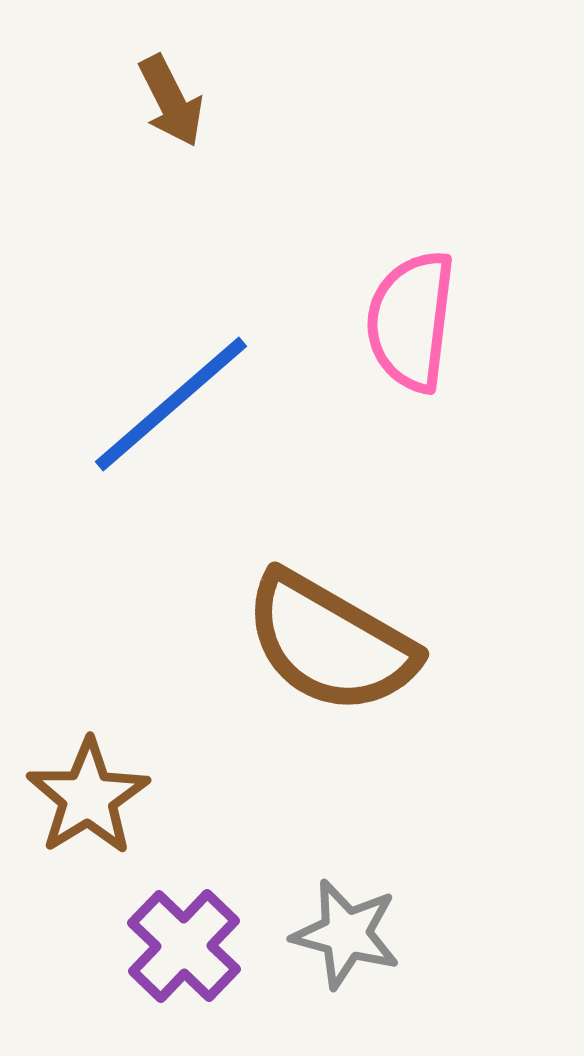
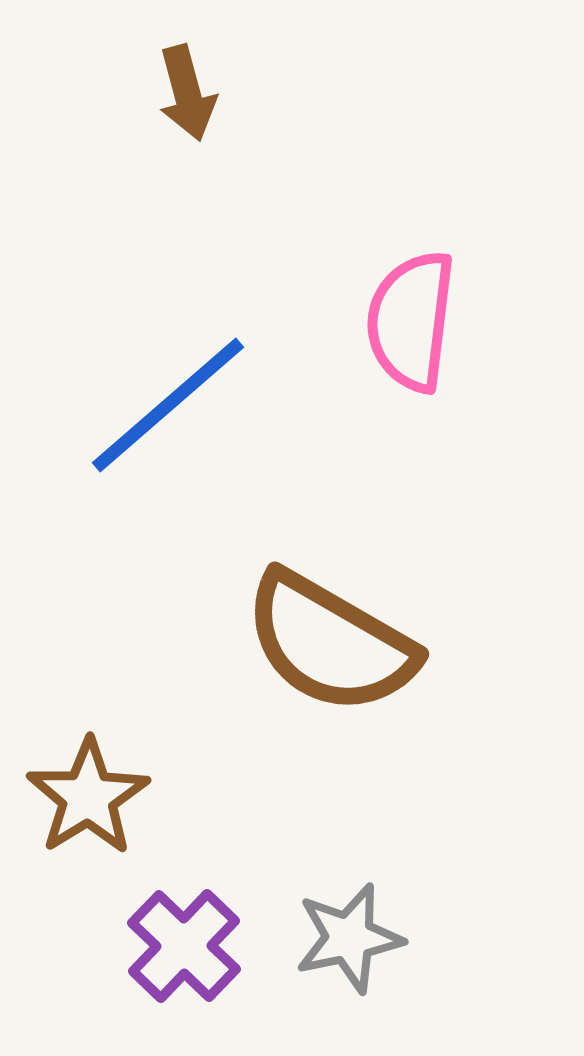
brown arrow: moved 16 px right, 8 px up; rotated 12 degrees clockwise
blue line: moved 3 px left, 1 px down
gray star: moved 3 px right, 4 px down; rotated 27 degrees counterclockwise
